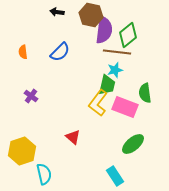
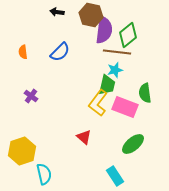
red triangle: moved 11 px right
